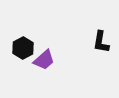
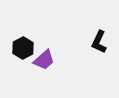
black L-shape: moved 2 px left; rotated 15 degrees clockwise
